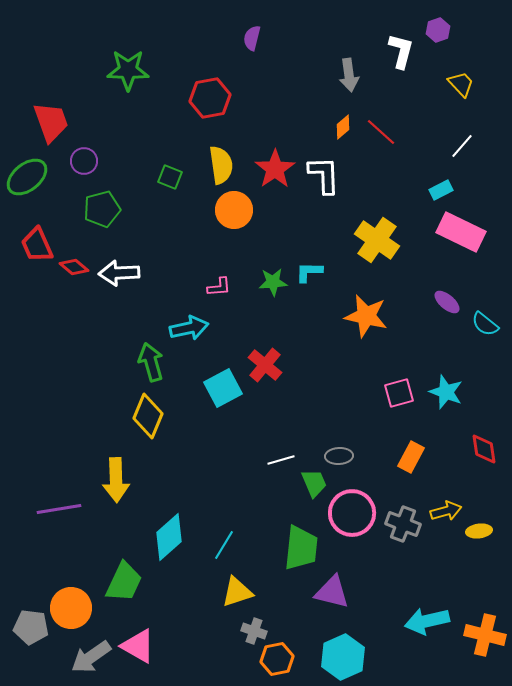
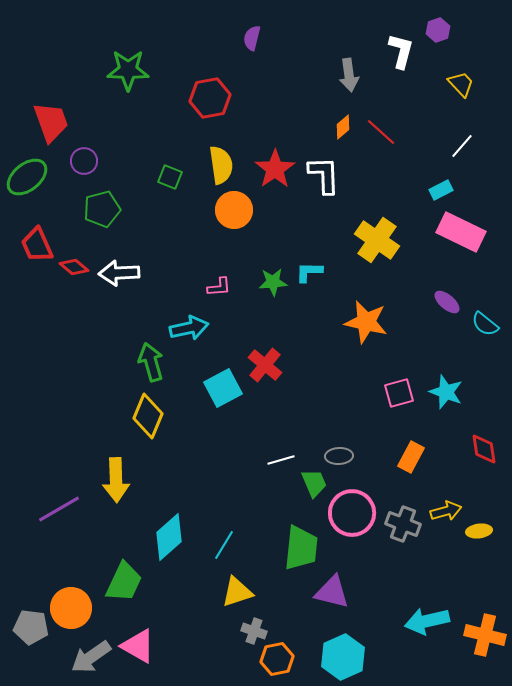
orange star at (366, 316): moved 6 px down
purple line at (59, 509): rotated 21 degrees counterclockwise
